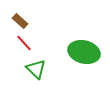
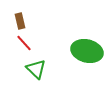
brown rectangle: rotated 35 degrees clockwise
green ellipse: moved 3 px right, 1 px up
